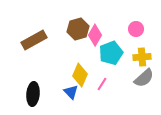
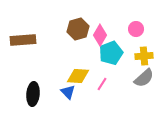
pink diamond: moved 5 px right
brown rectangle: moved 11 px left; rotated 25 degrees clockwise
yellow cross: moved 2 px right, 1 px up
yellow diamond: moved 2 px left, 1 px down; rotated 70 degrees clockwise
blue triangle: moved 3 px left
